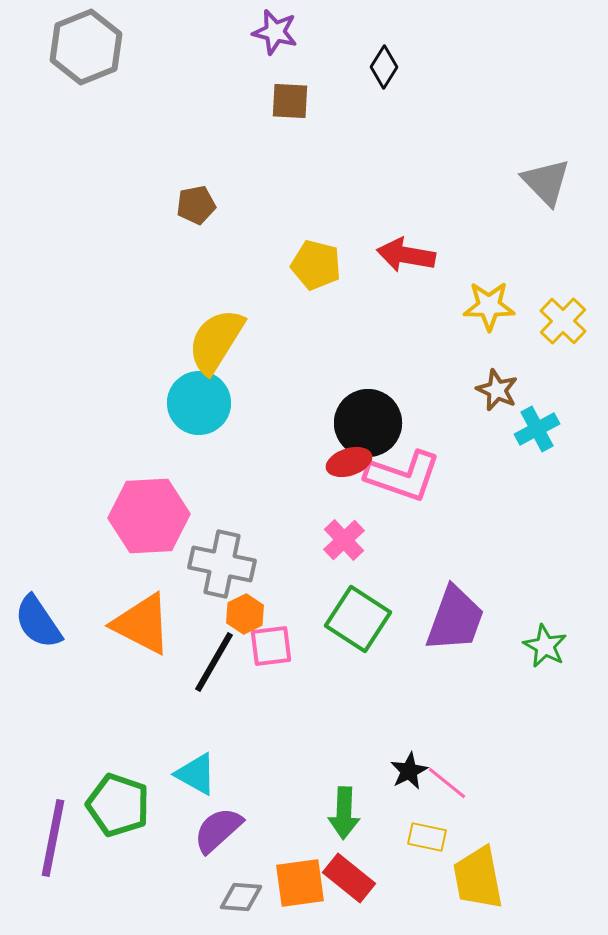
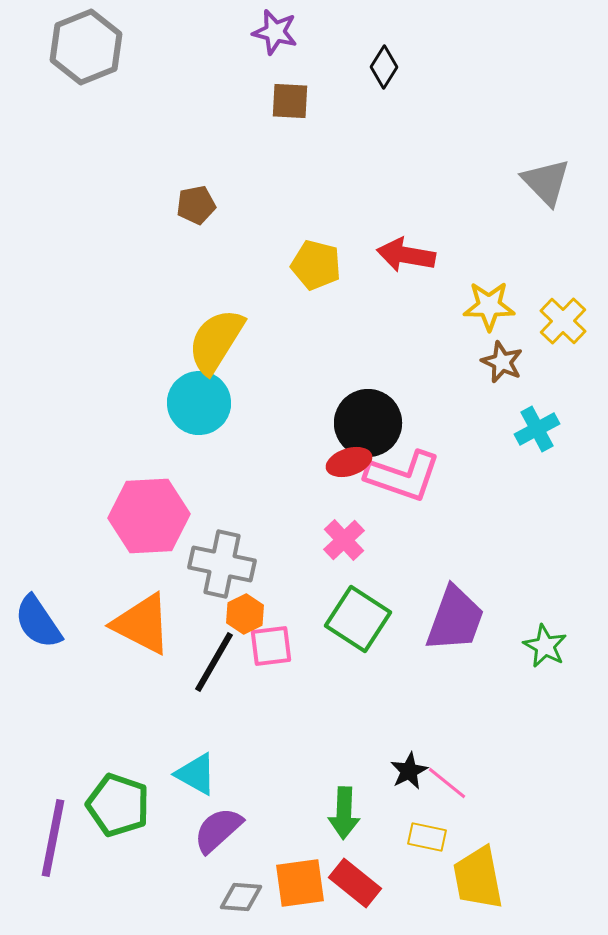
brown star: moved 5 px right, 28 px up
red rectangle: moved 6 px right, 5 px down
